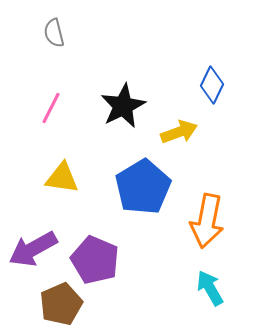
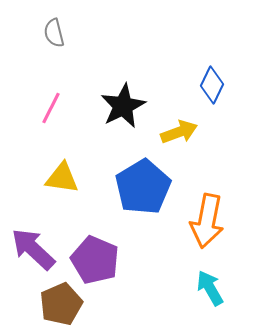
purple arrow: rotated 72 degrees clockwise
